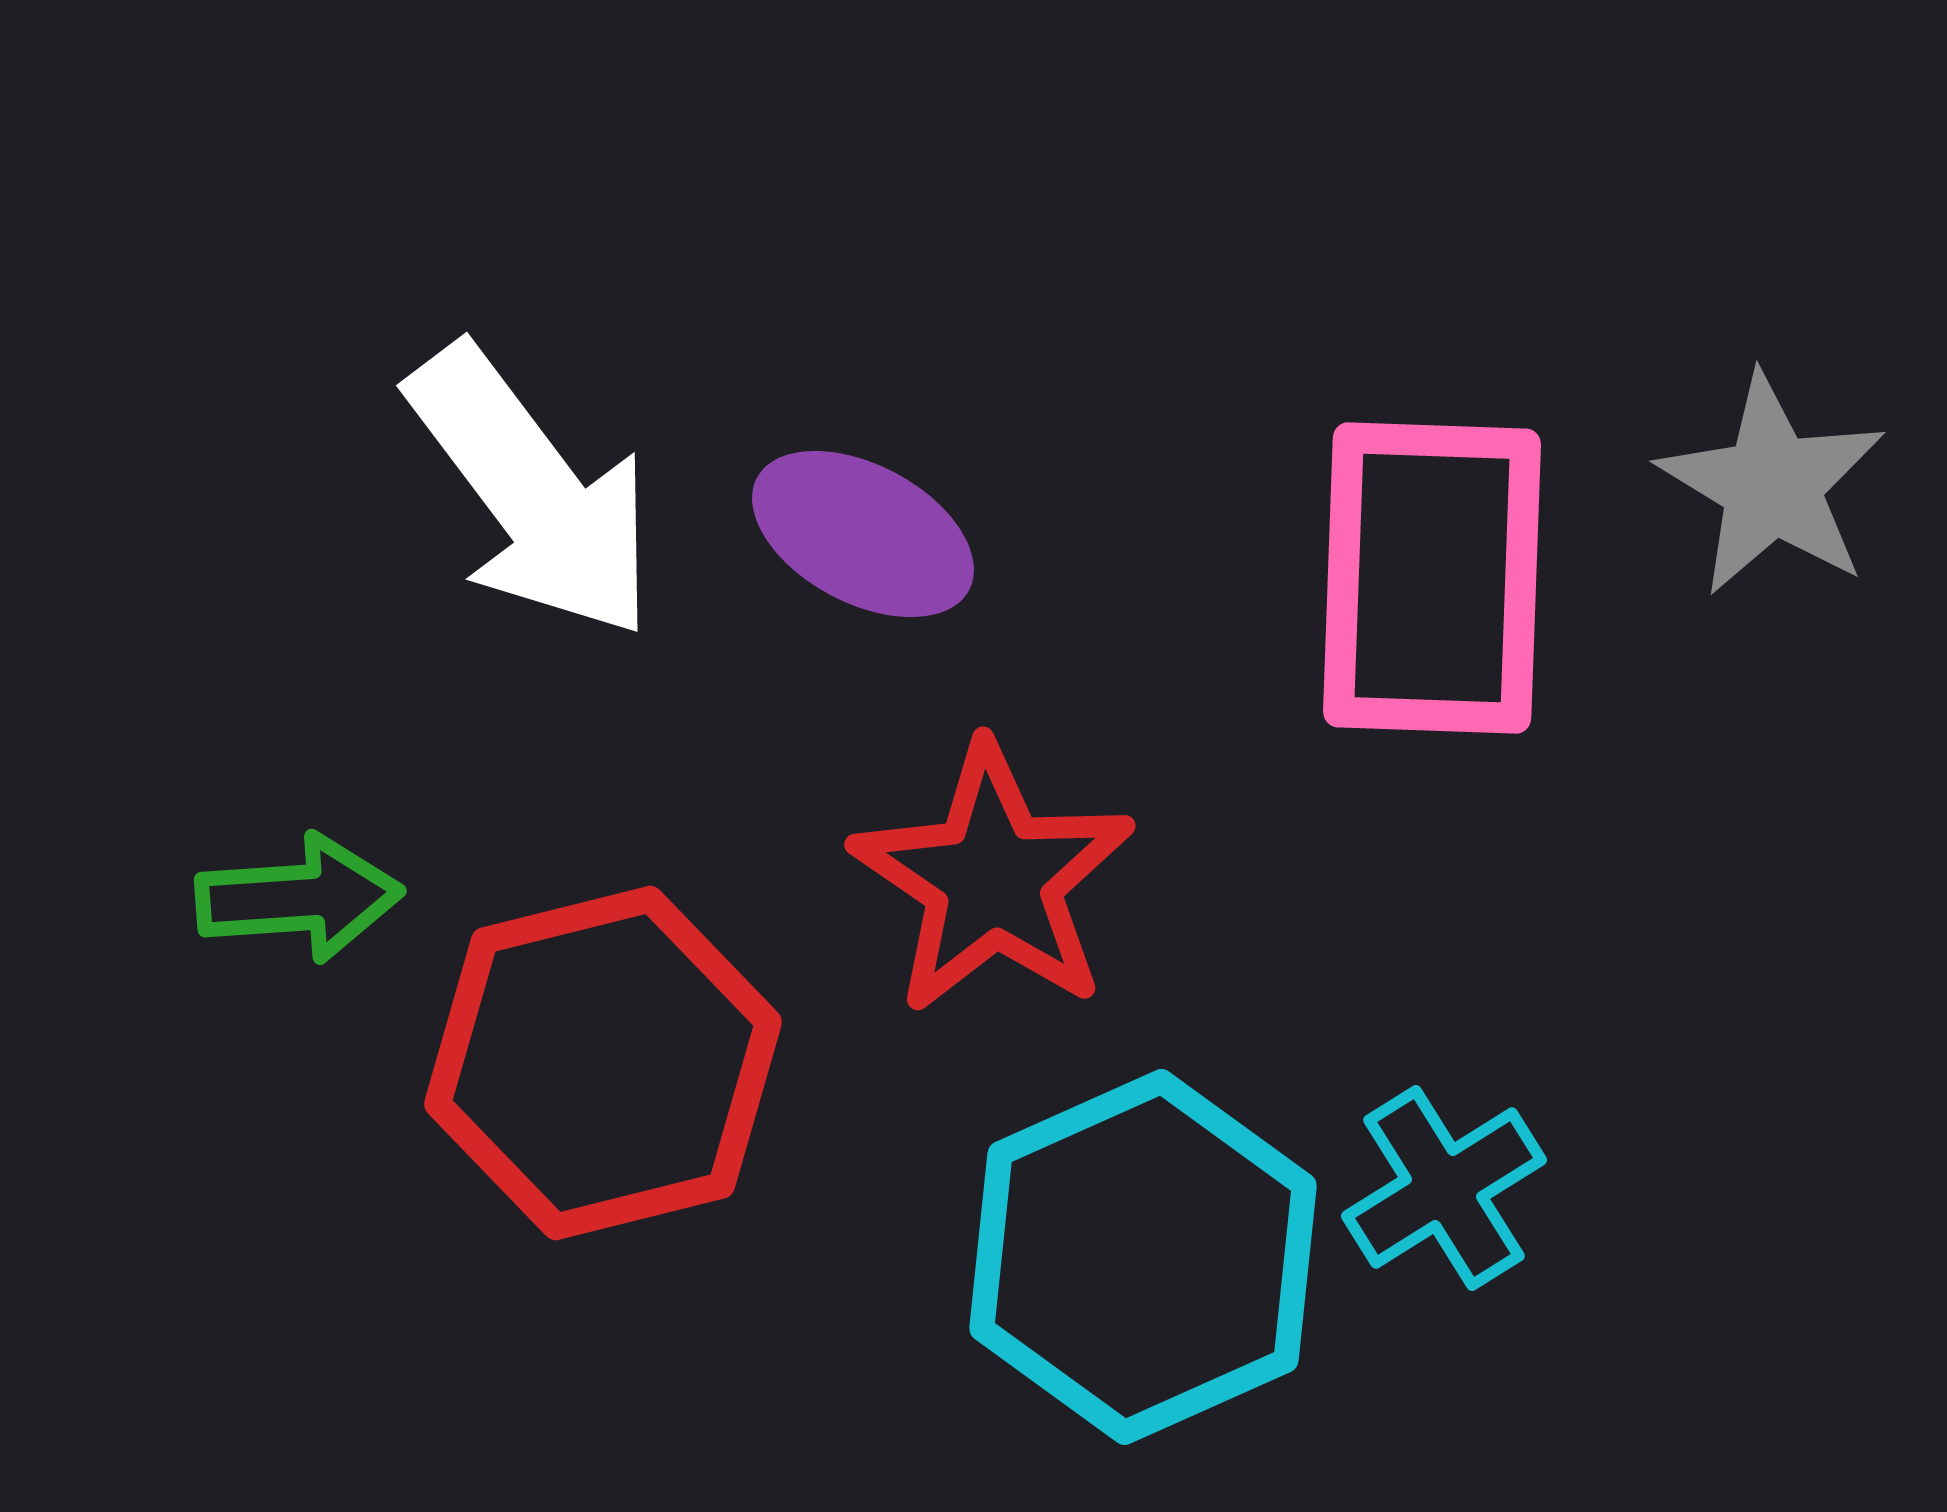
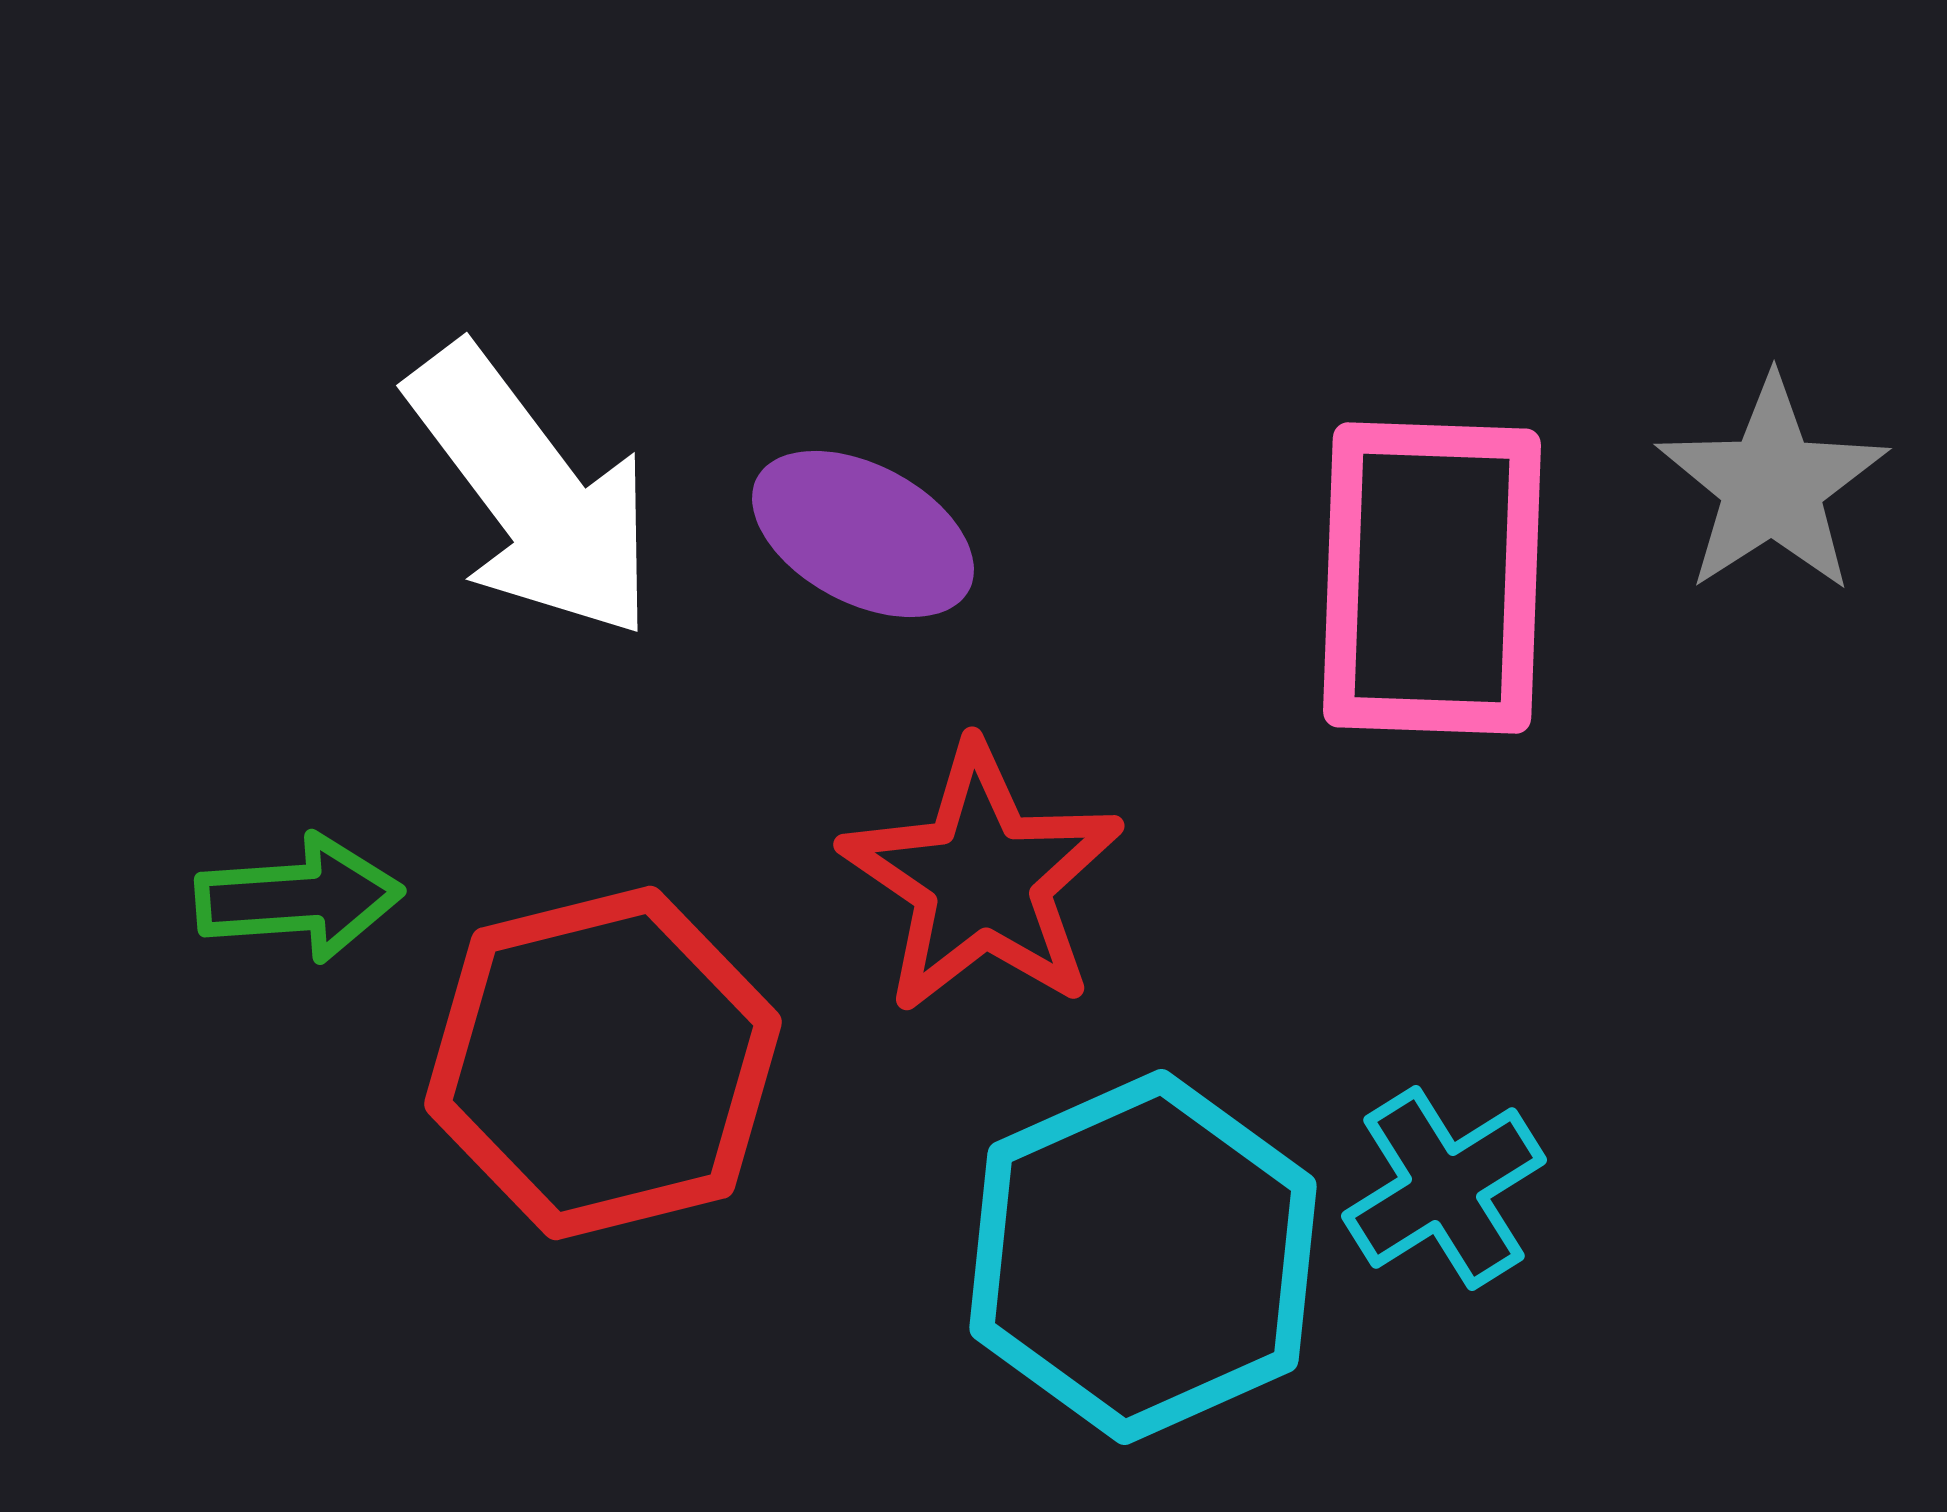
gray star: rotated 8 degrees clockwise
red star: moved 11 px left
